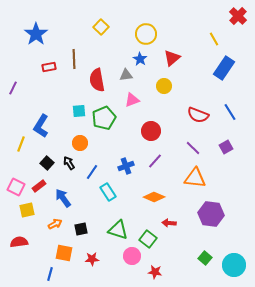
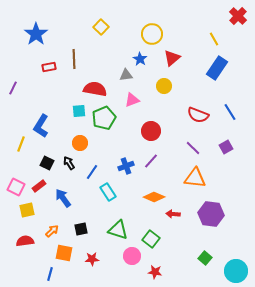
yellow circle at (146, 34): moved 6 px right
blue rectangle at (224, 68): moved 7 px left
red semicircle at (97, 80): moved 2 px left, 9 px down; rotated 110 degrees clockwise
purple line at (155, 161): moved 4 px left
black square at (47, 163): rotated 16 degrees counterclockwise
red arrow at (169, 223): moved 4 px right, 9 px up
orange arrow at (55, 224): moved 3 px left, 7 px down; rotated 16 degrees counterclockwise
green square at (148, 239): moved 3 px right
red semicircle at (19, 242): moved 6 px right, 1 px up
cyan circle at (234, 265): moved 2 px right, 6 px down
